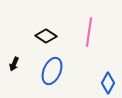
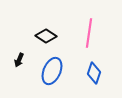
pink line: moved 1 px down
black arrow: moved 5 px right, 4 px up
blue diamond: moved 14 px left, 10 px up; rotated 10 degrees counterclockwise
